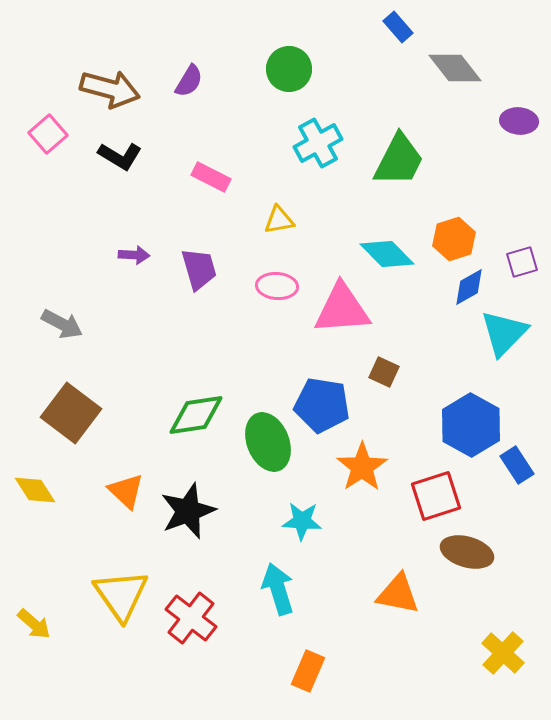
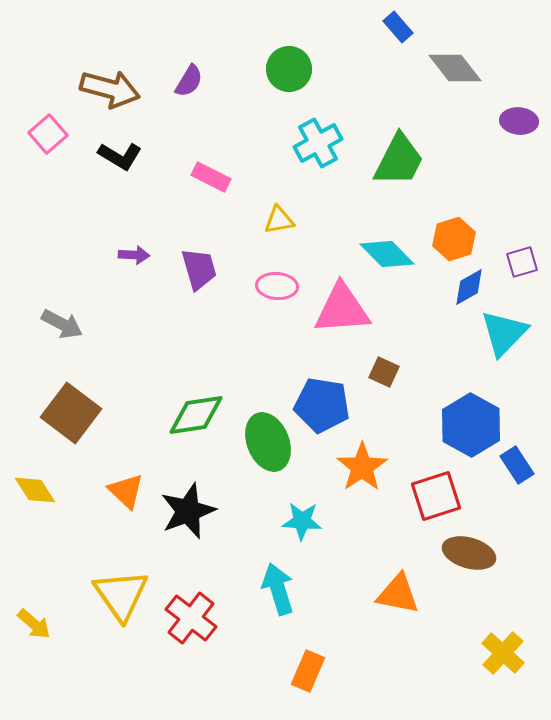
brown ellipse at (467, 552): moved 2 px right, 1 px down
